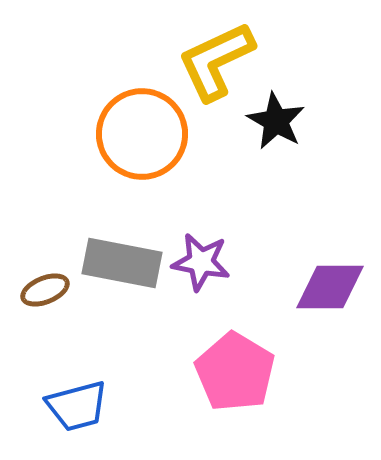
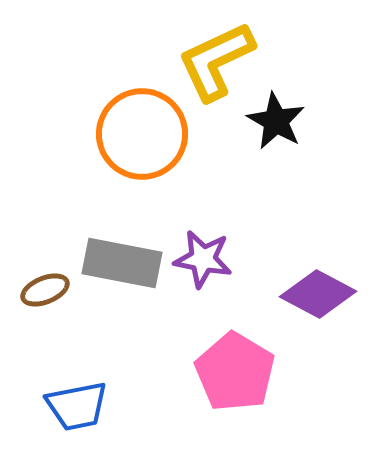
purple star: moved 2 px right, 3 px up
purple diamond: moved 12 px left, 7 px down; rotated 28 degrees clockwise
blue trapezoid: rotated 4 degrees clockwise
